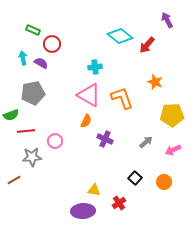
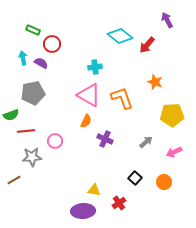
pink arrow: moved 1 px right, 2 px down
